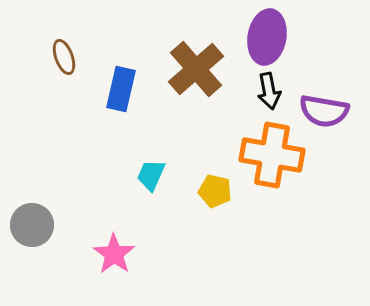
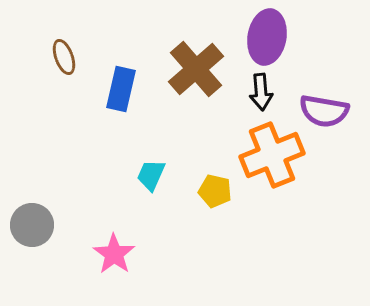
black arrow: moved 8 px left, 1 px down; rotated 6 degrees clockwise
orange cross: rotated 32 degrees counterclockwise
